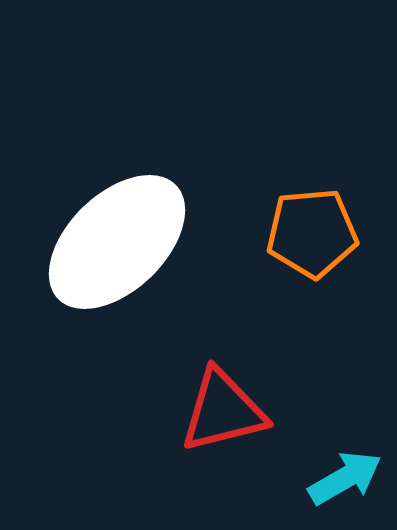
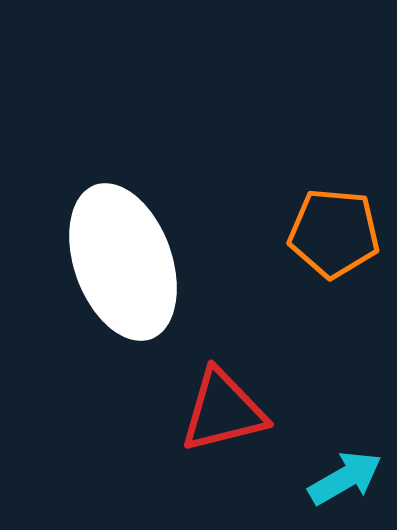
orange pentagon: moved 22 px right; rotated 10 degrees clockwise
white ellipse: moved 6 px right, 20 px down; rotated 66 degrees counterclockwise
